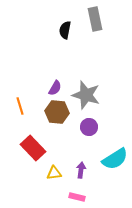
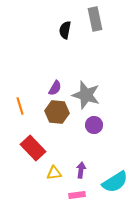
purple circle: moved 5 px right, 2 px up
cyan semicircle: moved 23 px down
pink rectangle: moved 2 px up; rotated 21 degrees counterclockwise
